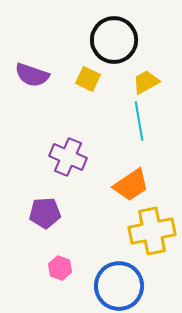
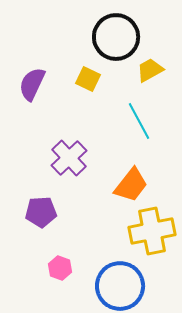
black circle: moved 2 px right, 3 px up
purple semicircle: moved 9 px down; rotated 96 degrees clockwise
yellow trapezoid: moved 4 px right, 12 px up
cyan line: rotated 18 degrees counterclockwise
purple cross: moved 1 px right, 1 px down; rotated 24 degrees clockwise
orange trapezoid: rotated 18 degrees counterclockwise
purple pentagon: moved 4 px left, 1 px up
blue circle: moved 1 px right
